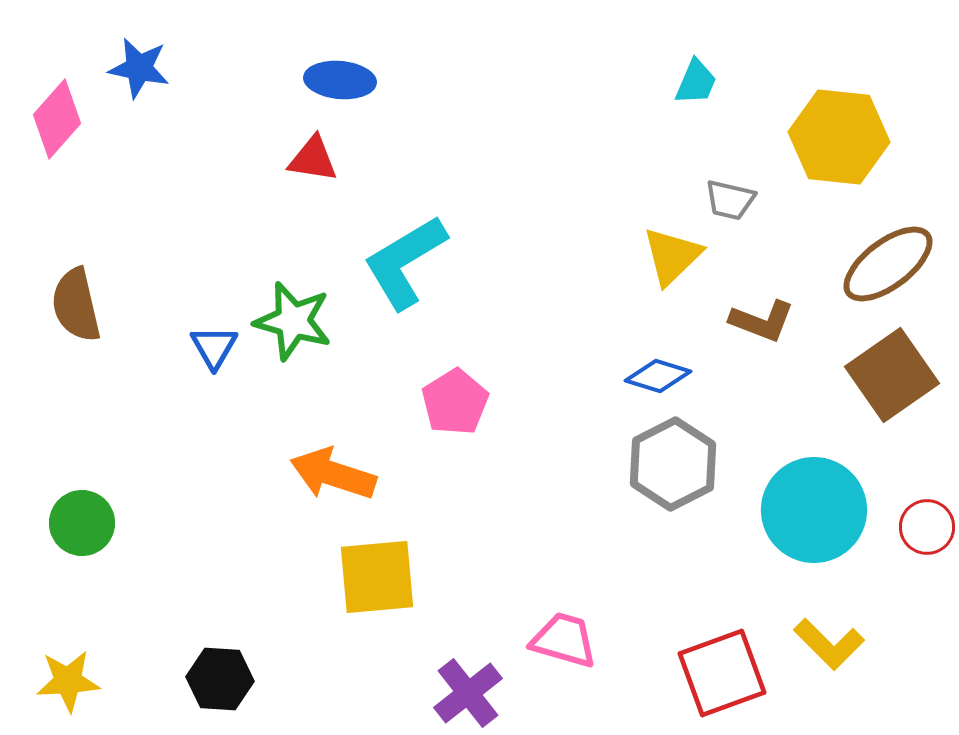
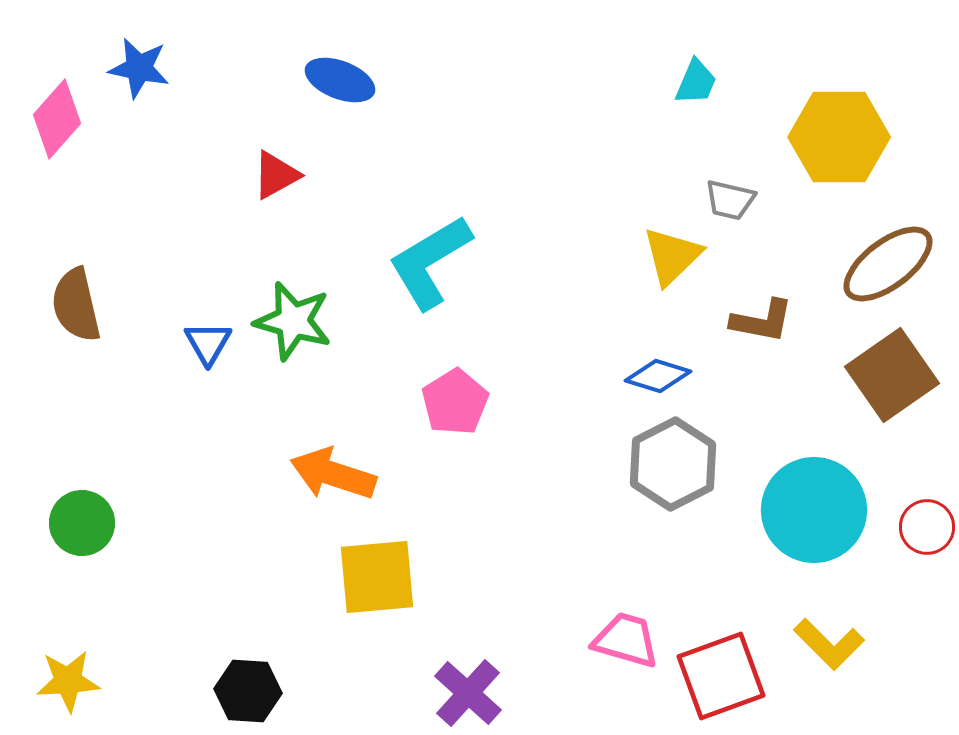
blue ellipse: rotated 16 degrees clockwise
yellow hexagon: rotated 6 degrees counterclockwise
red triangle: moved 37 px left, 16 px down; rotated 38 degrees counterclockwise
cyan L-shape: moved 25 px right
brown L-shape: rotated 10 degrees counterclockwise
blue triangle: moved 6 px left, 4 px up
pink trapezoid: moved 62 px right
red square: moved 1 px left, 3 px down
black hexagon: moved 28 px right, 12 px down
purple cross: rotated 10 degrees counterclockwise
